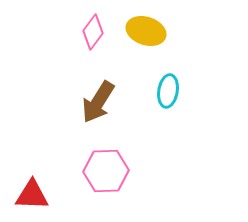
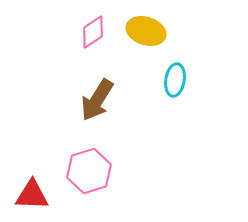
pink diamond: rotated 20 degrees clockwise
cyan ellipse: moved 7 px right, 11 px up
brown arrow: moved 1 px left, 2 px up
pink hexagon: moved 17 px left; rotated 15 degrees counterclockwise
